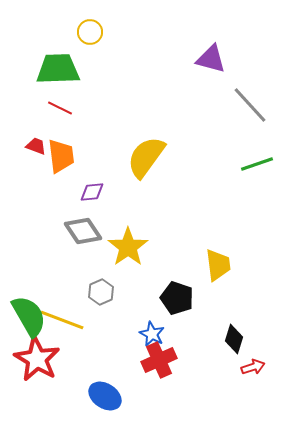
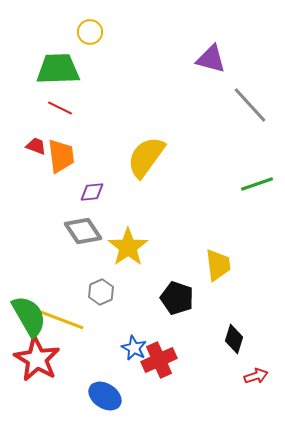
green line: moved 20 px down
blue star: moved 18 px left, 14 px down
red arrow: moved 3 px right, 9 px down
